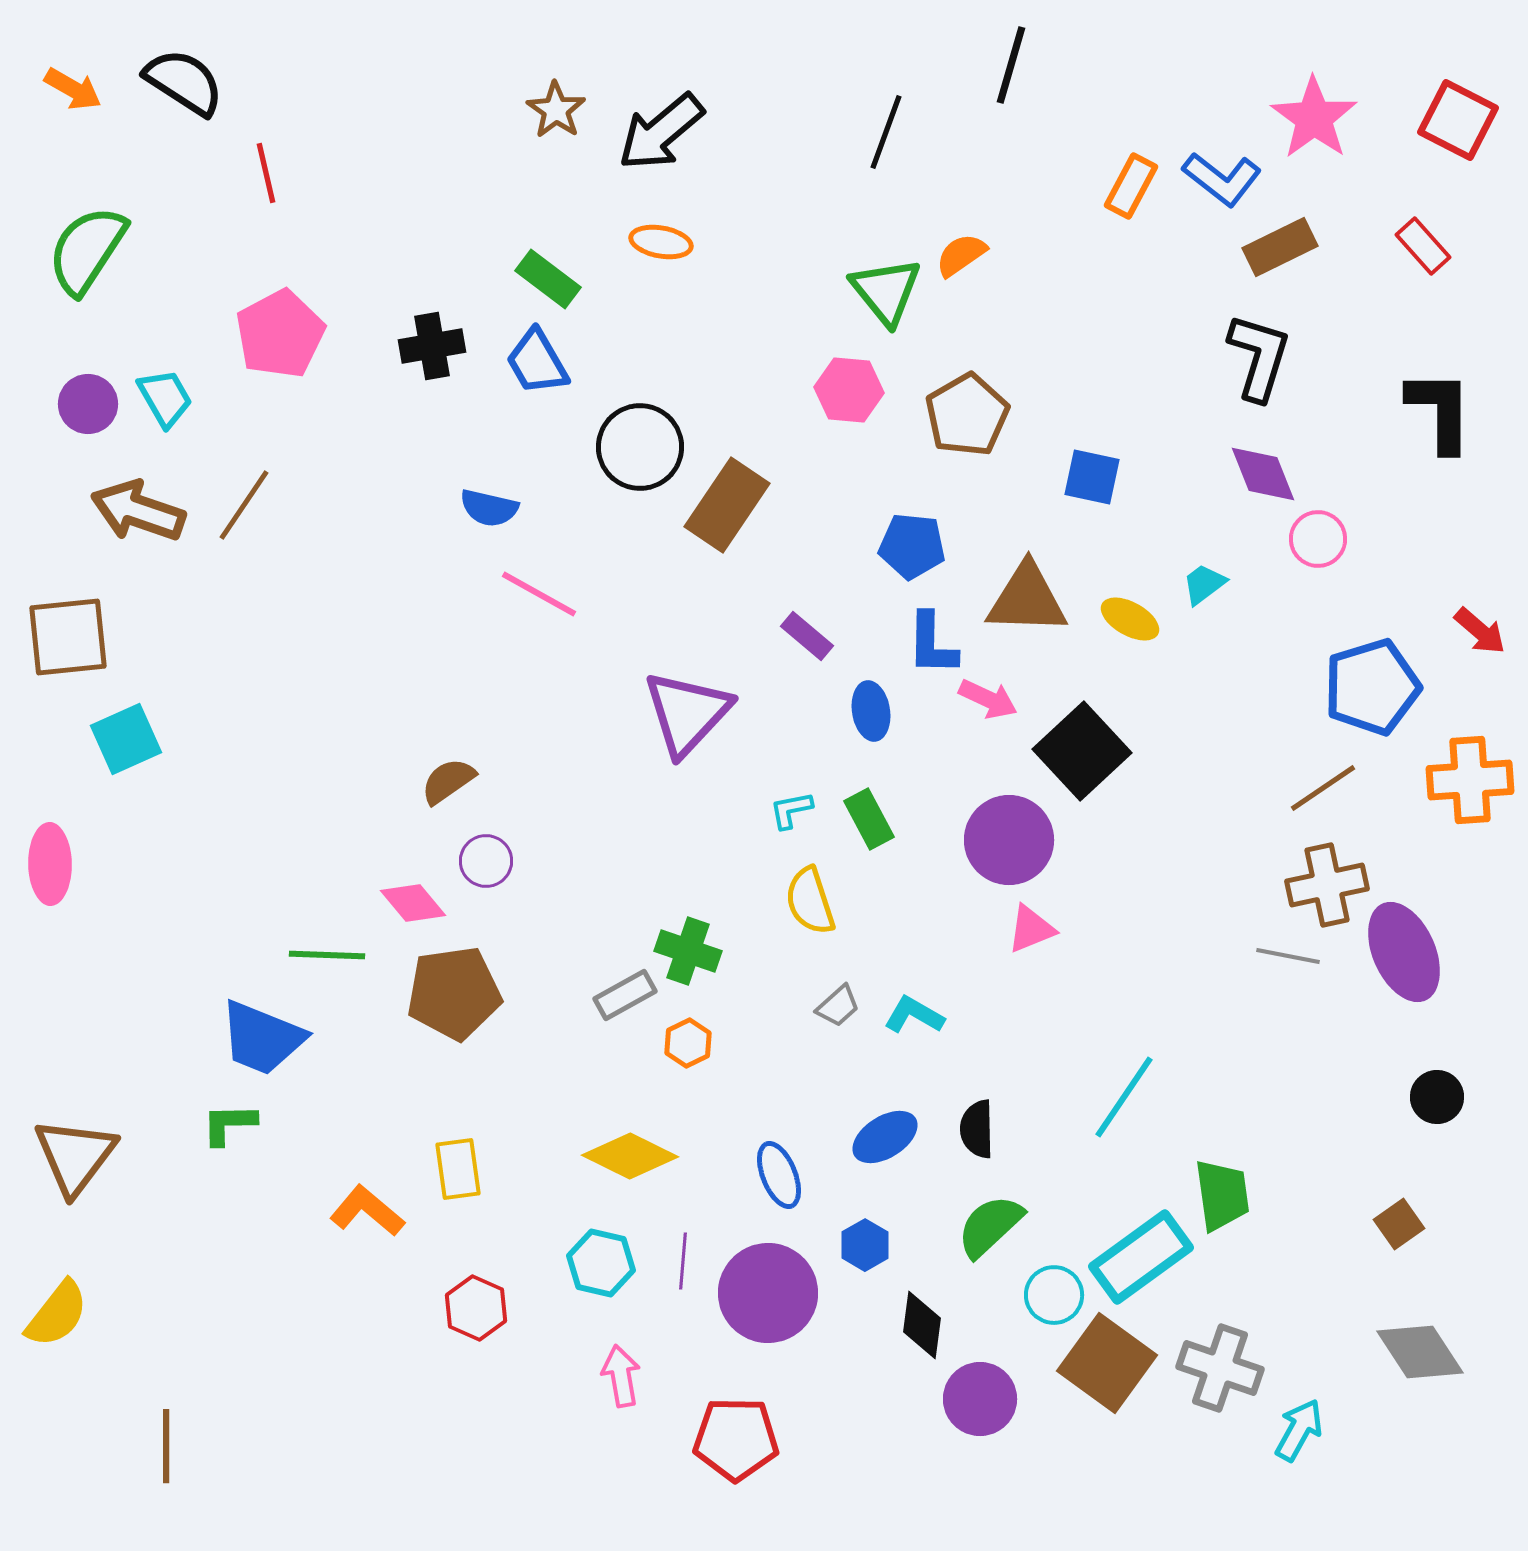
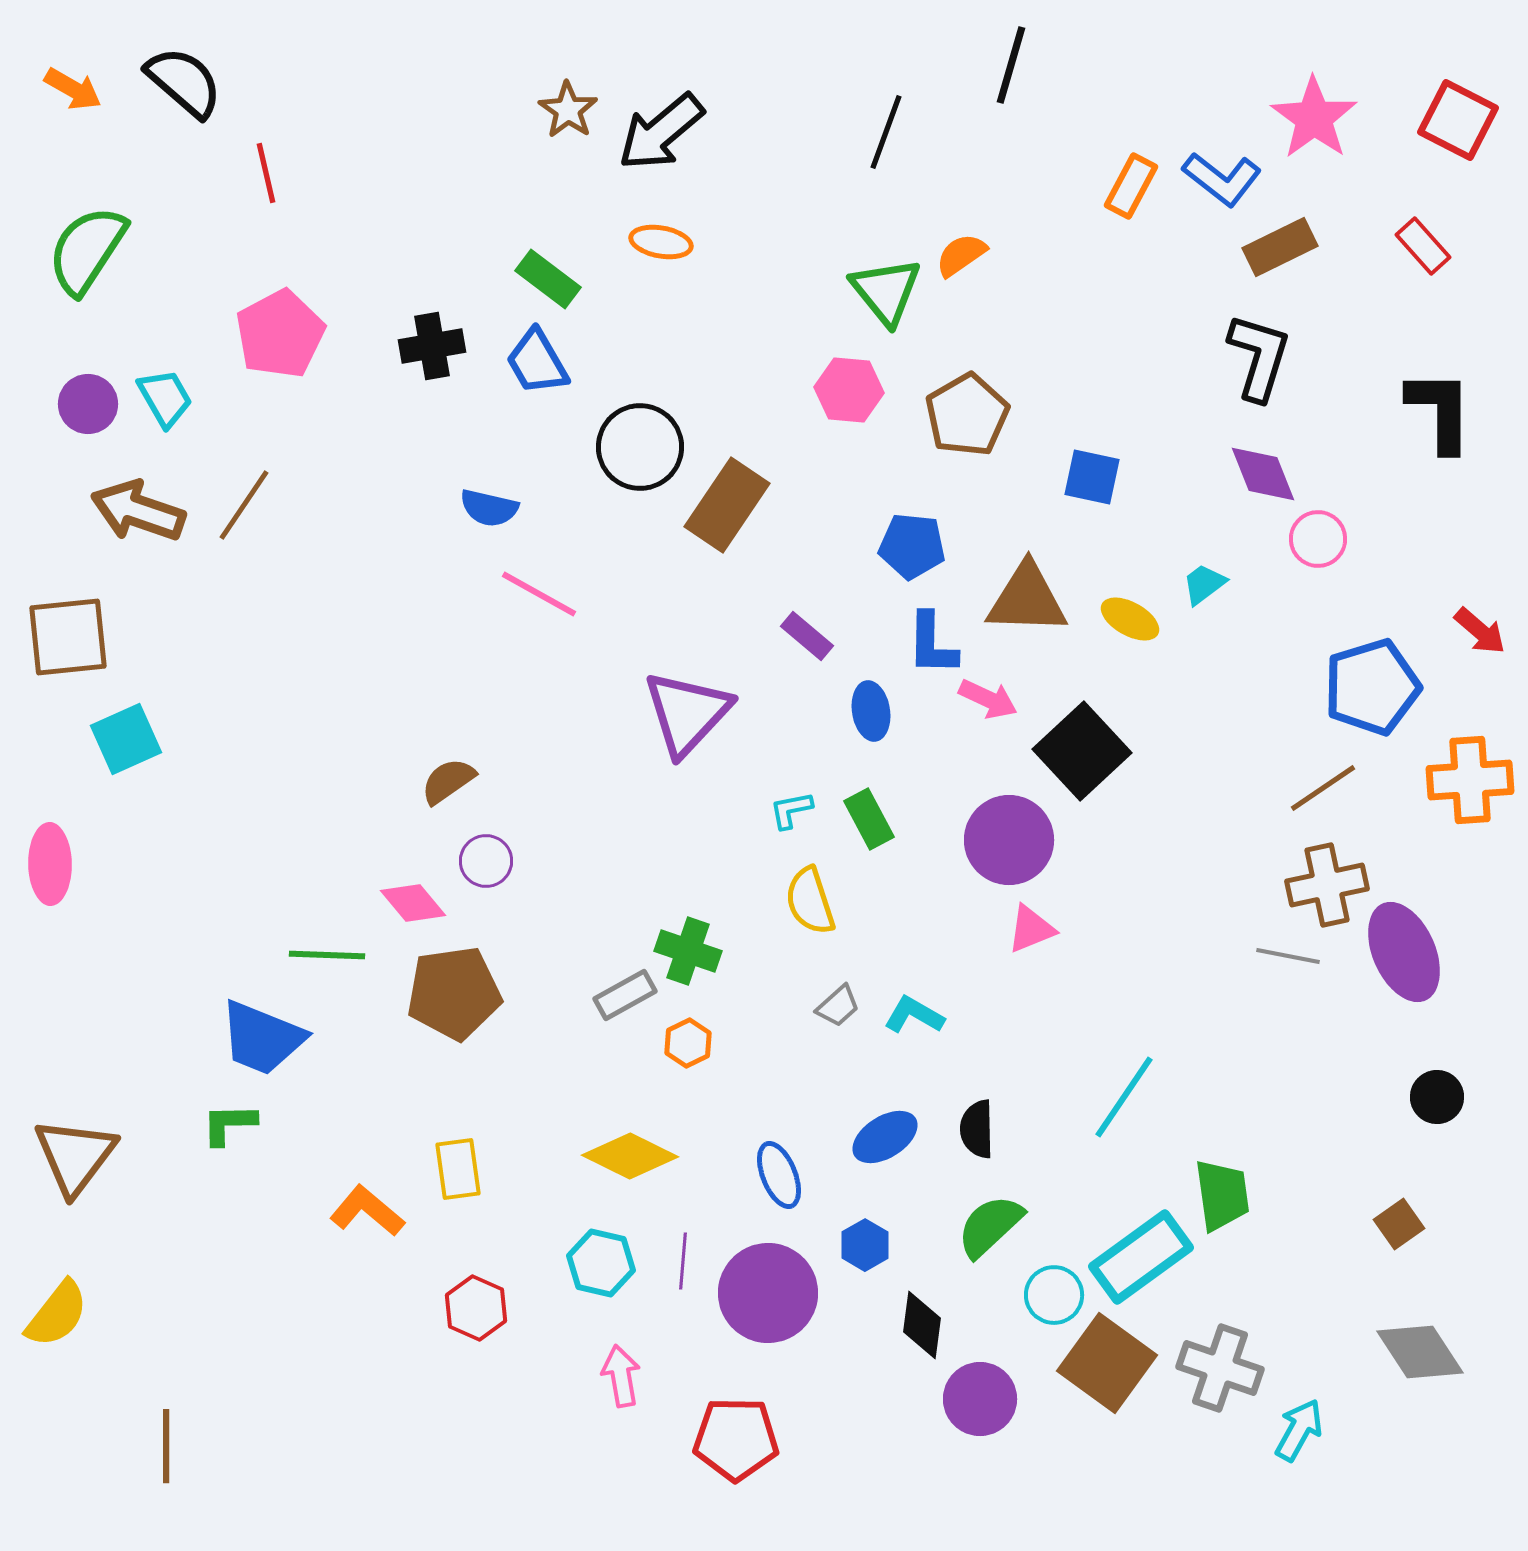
black semicircle at (184, 82): rotated 8 degrees clockwise
brown star at (556, 110): moved 12 px right
